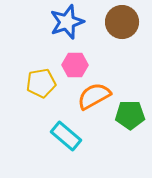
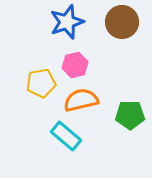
pink hexagon: rotated 15 degrees counterclockwise
orange semicircle: moved 13 px left, 4 px down; rotated 16 degrees clockwise
